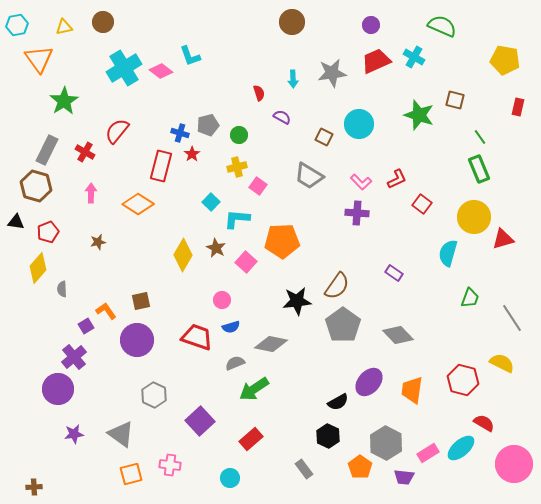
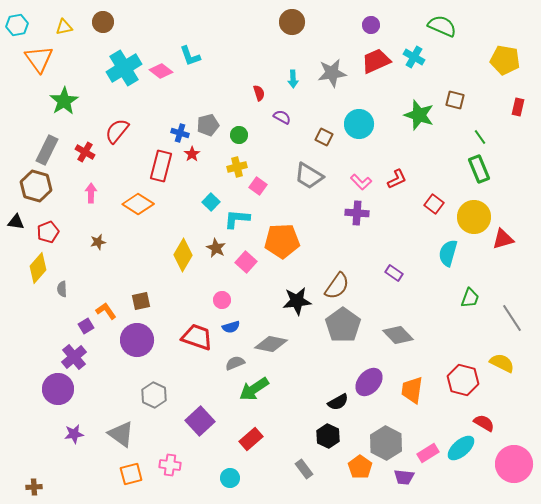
red square at (422, 204): moved 12 px right
